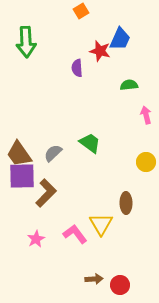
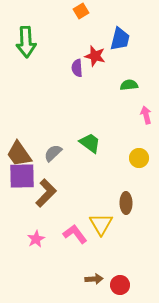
blue trapezoid: rotated 10 degrees counterclockwise
red star: moved 5 px left, 5 px down
yellow circle: moved 7 px left, 4 px up
